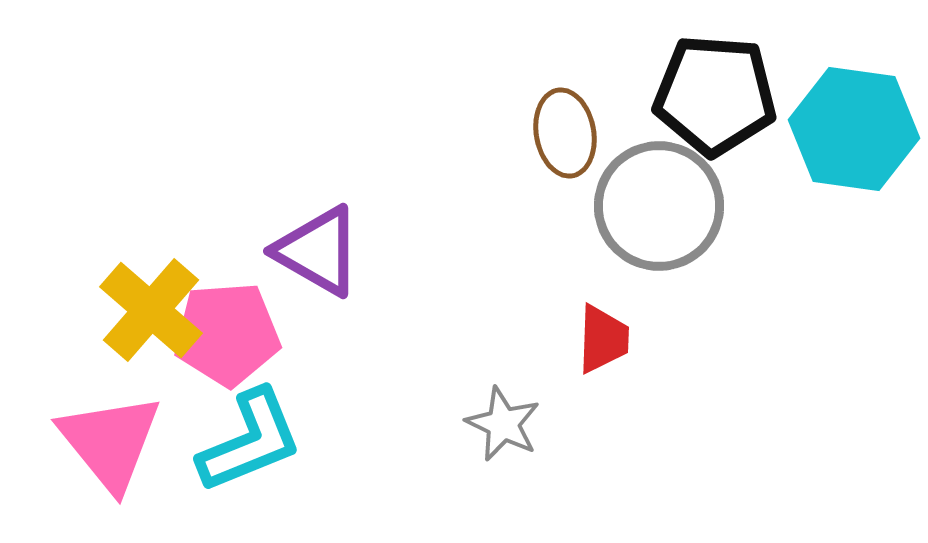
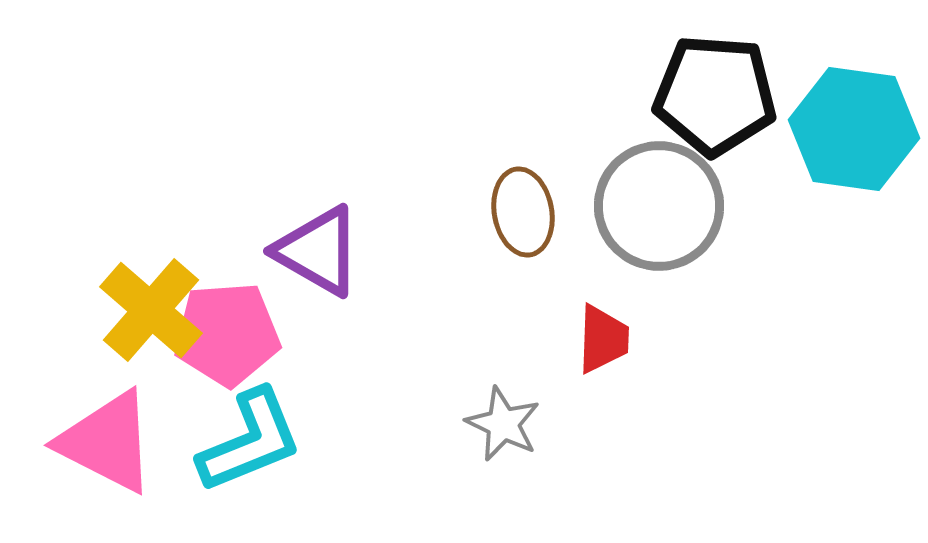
brown ellipse: moved 42 px left, 79 px down
pink triangle: moved 3 px left; rotated 24 degrees counterclockwise
